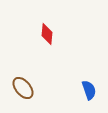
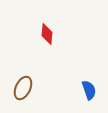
brown ellipse: rotated 65 degrees clockwise
